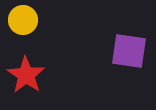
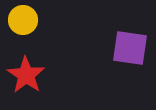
purple square: moved 1 px right, 3 px up
